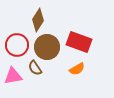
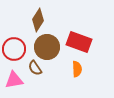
red circle: moved 3 px left, 4 px down
orange semicircle: rotated 63 degrees counterclockwise
pink triangle: moved 1 px right, 4 px down
